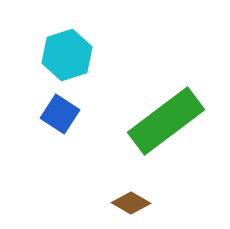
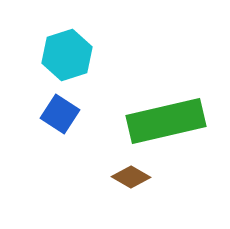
green rectangle: rotated 24 degrees clockwise
brown diamond: moved 26 px up
